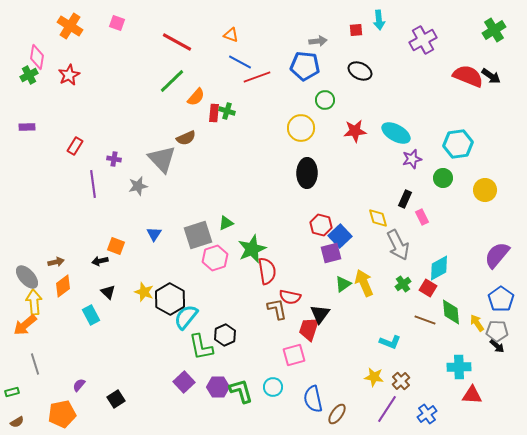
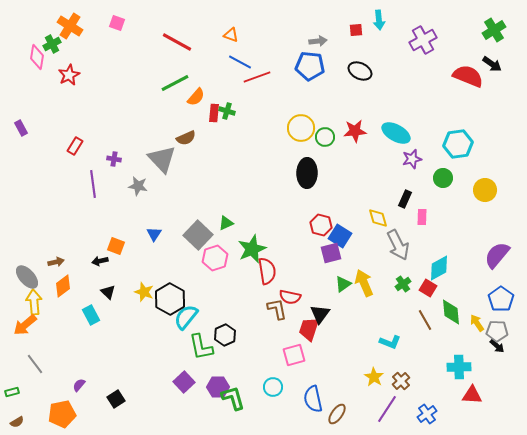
blue pentagon at (305, 66): moved 5 px right
green cross at (29, 75): moved 23 px right, 31 px up
black arrow at (491, 76): moved 1 px right, 12 px up
green line at (172, 81): moved 3 px right, 2 px down; rotated 16 degrees clockwise
green circle at (325, 100): moved 37 px down
purple rectangle at (27, 127): moved 6 px left, 1 px down; rotated 63 degrees clockwise
gray star at (138, 186): rotated 24 degrees clockwise
pink rectangle at (422, 217): rotated 28 degrees clockwise
gray square at (198, 235): rotated 28 degrees counterclockwise
blue square at (340, 236): rotated 15 degrees counterclockwise
brown line at (425, 320): rotated 40 degrees clockwise
gray line at (35, 364): rotated 20 degrees counterclockwise
yellow star at (374, 377): rotated 24 degrees clockwise
green L-shape at (241, 391): moved 8 px left, 7 px down
